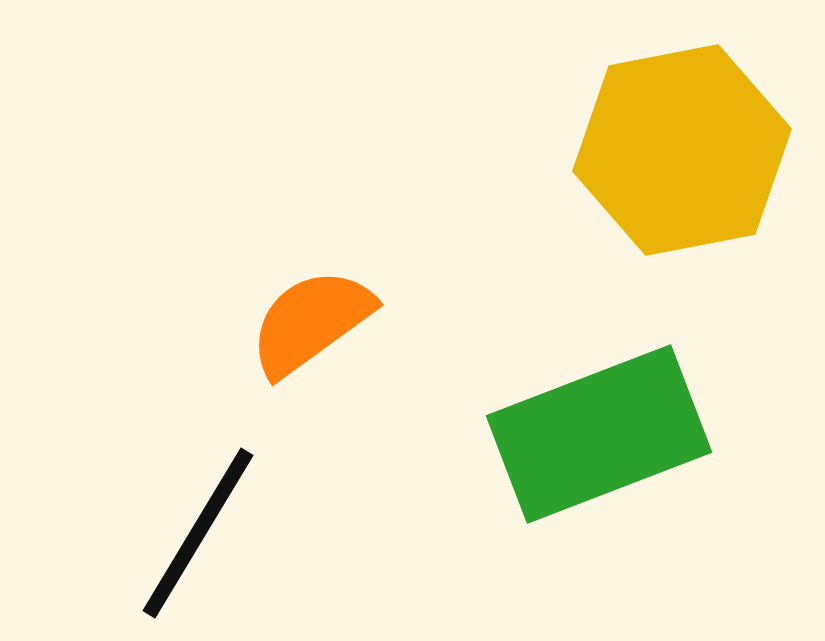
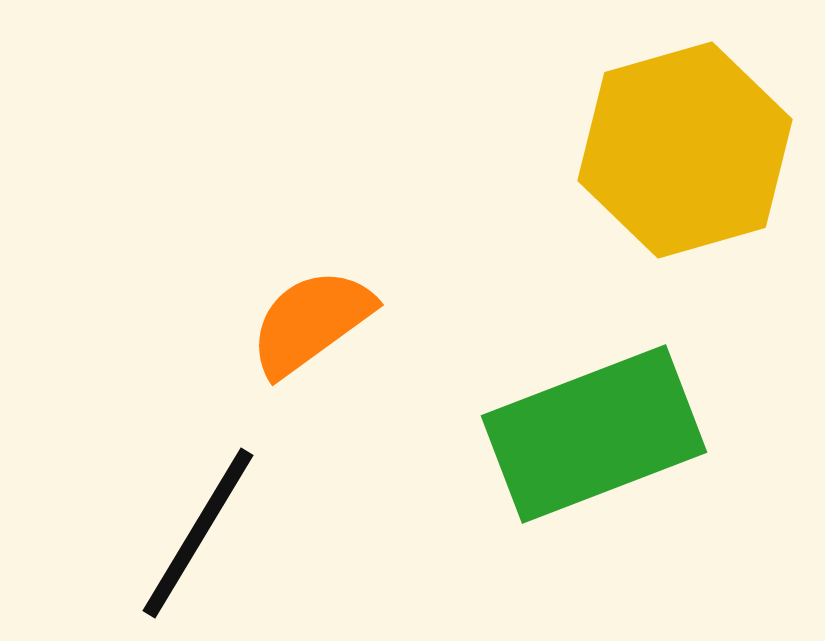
yellow hexagon: moved 3 px right; rotated 5 degrees counterclockwise
green rectangle: moved 5 px left
